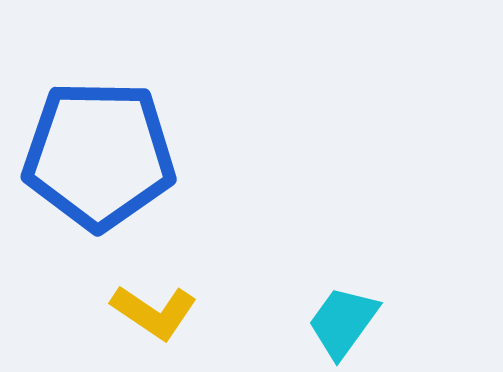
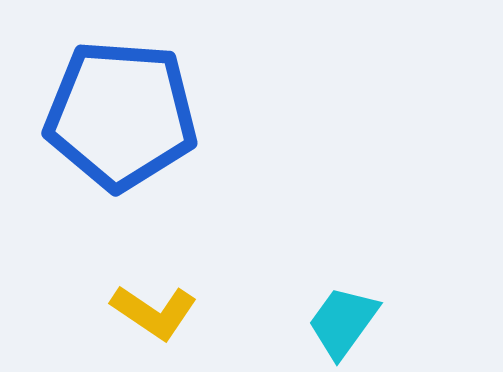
blue pentagon: moved 22 px right, 40 px up; rotated 3 degrees clockwise
